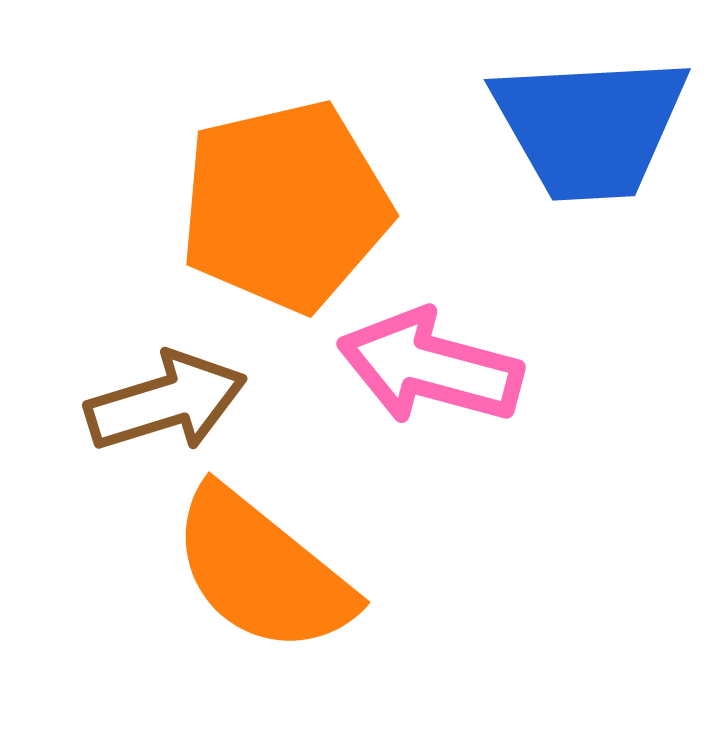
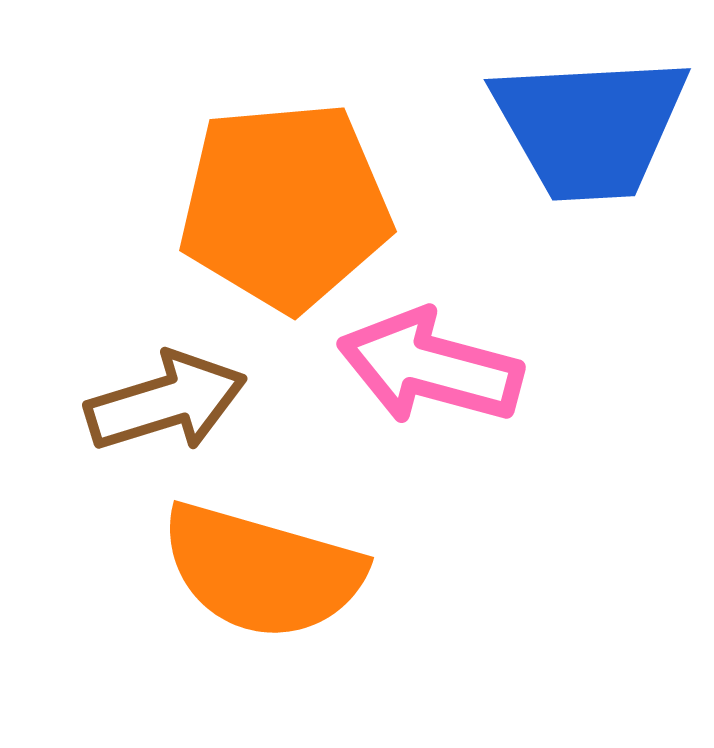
orange pentagon: rotated 8 degrees clockwise
orange semicircle: rotated 23 degrees counterclockwise
